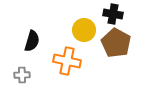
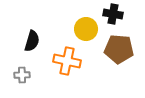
yellow circle: moved 2 px right, 1 px up
brown pentagon: moved 3 px right, 6 px down; rotated 24 degrees counterclockwise
